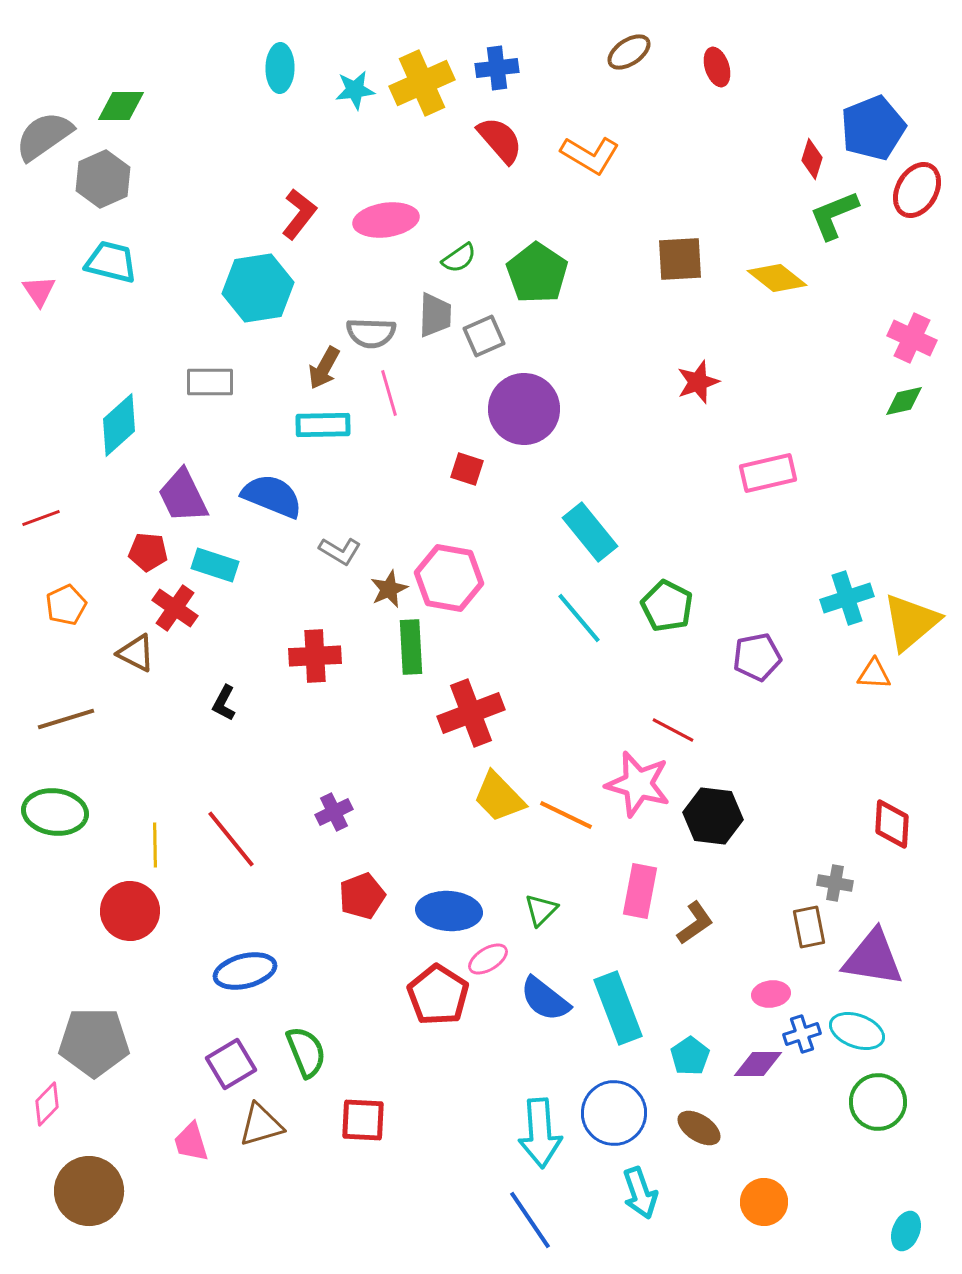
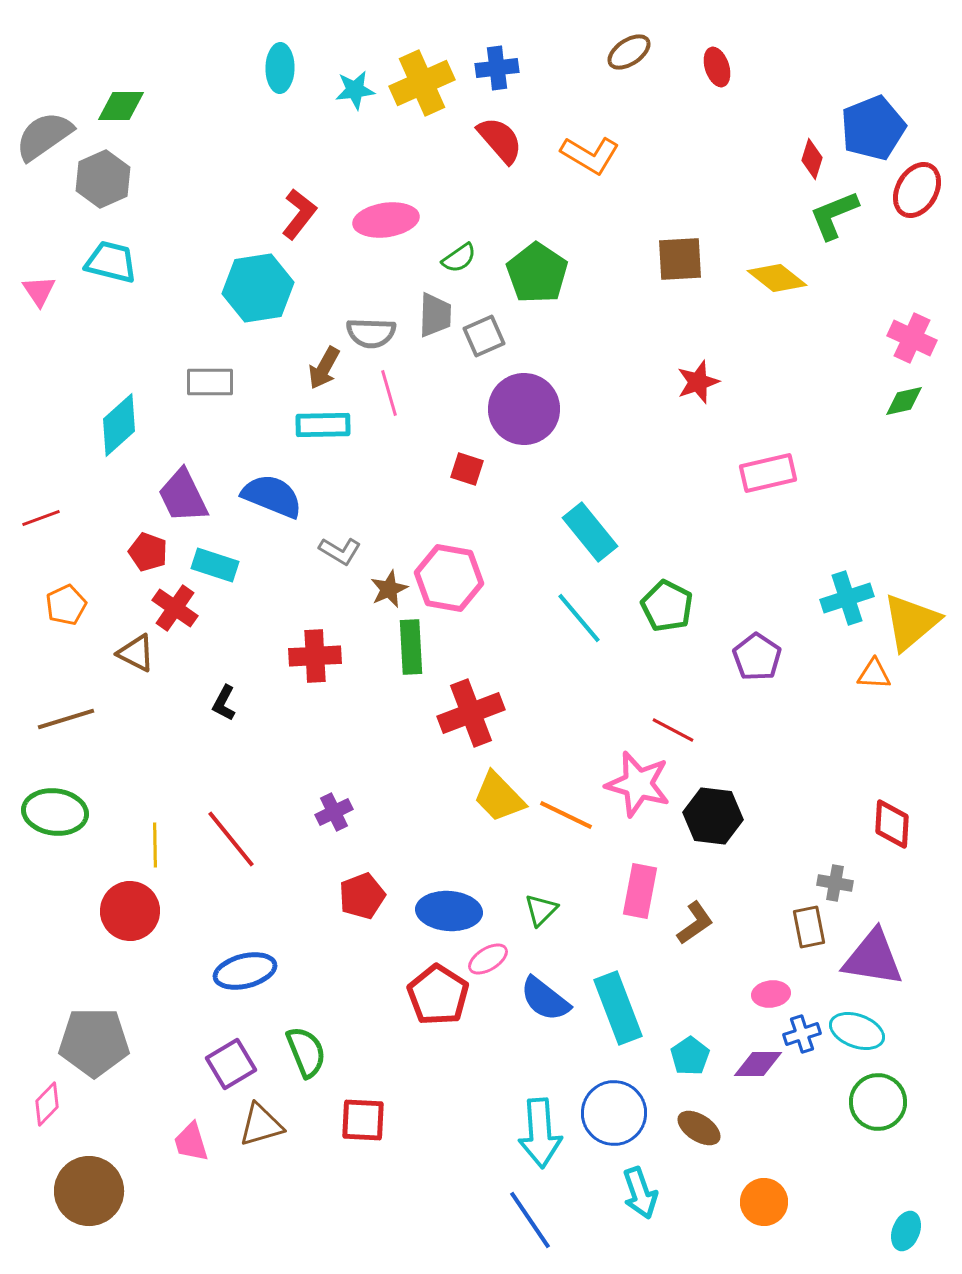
red pentagon at (148, 552): rotated 15 degrees clockwise
purple pentagon at (757, 657): rotated 27 degrees counterclockwise
